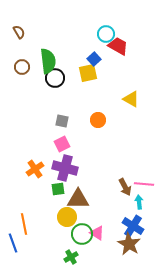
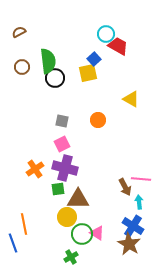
brown semicircle: rotated 88 degrees counterclockwise
pink line: moved 3 px left, 5 px up
